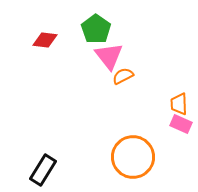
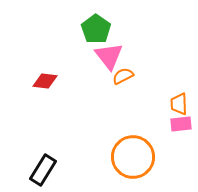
red diamond: moved 41 px down
pink rectangle: rotated 30 degrees counterclockwise
